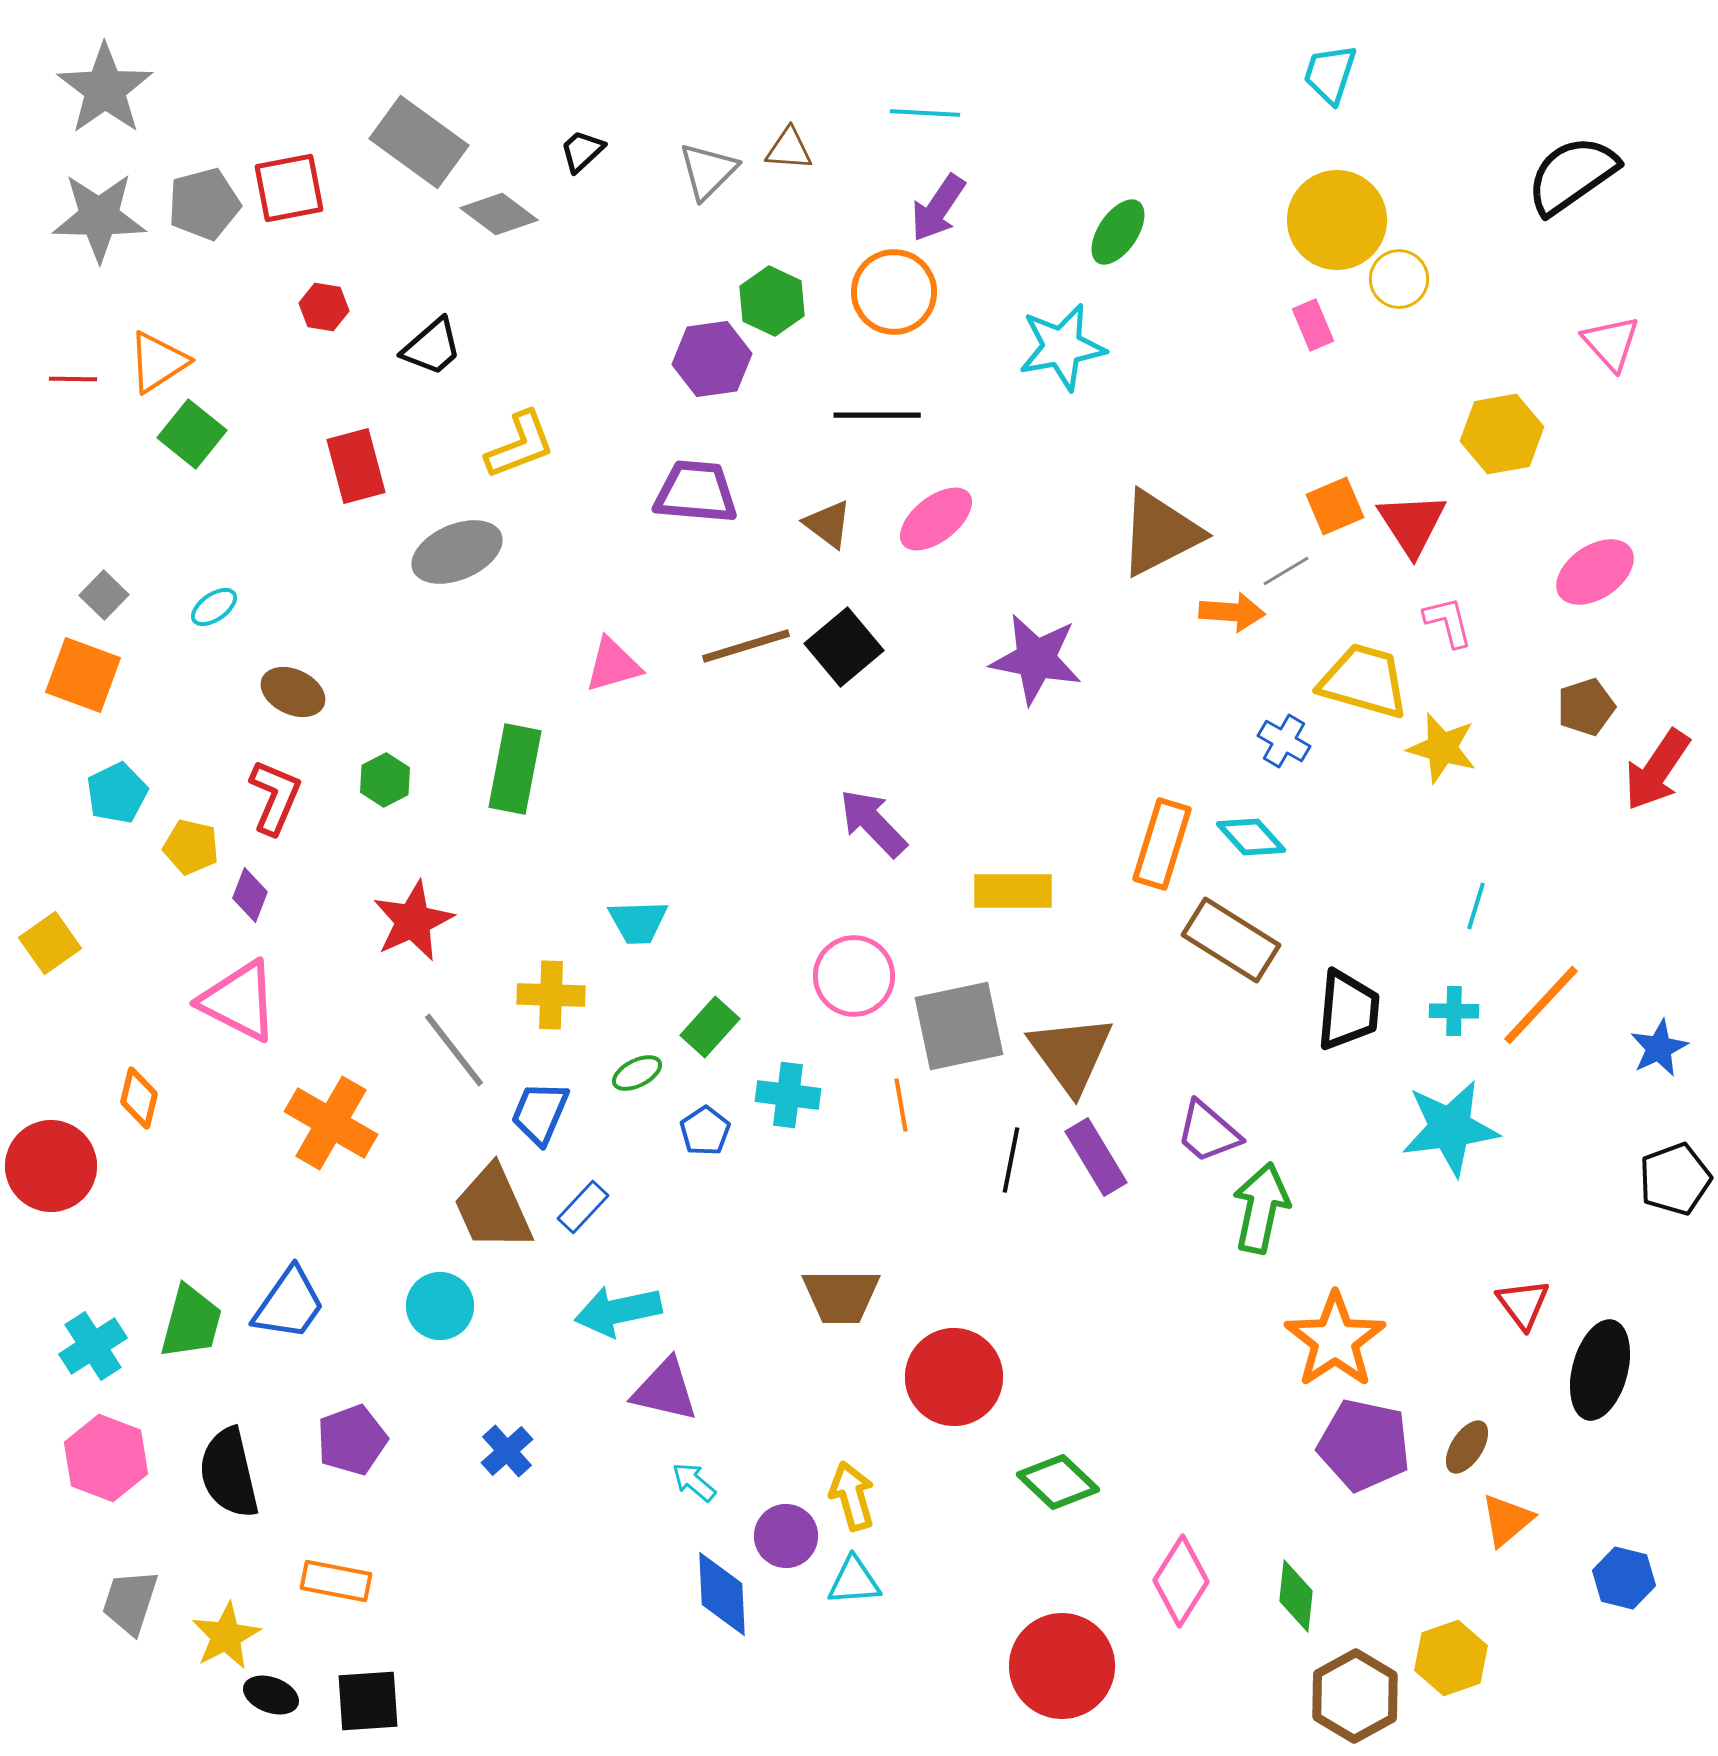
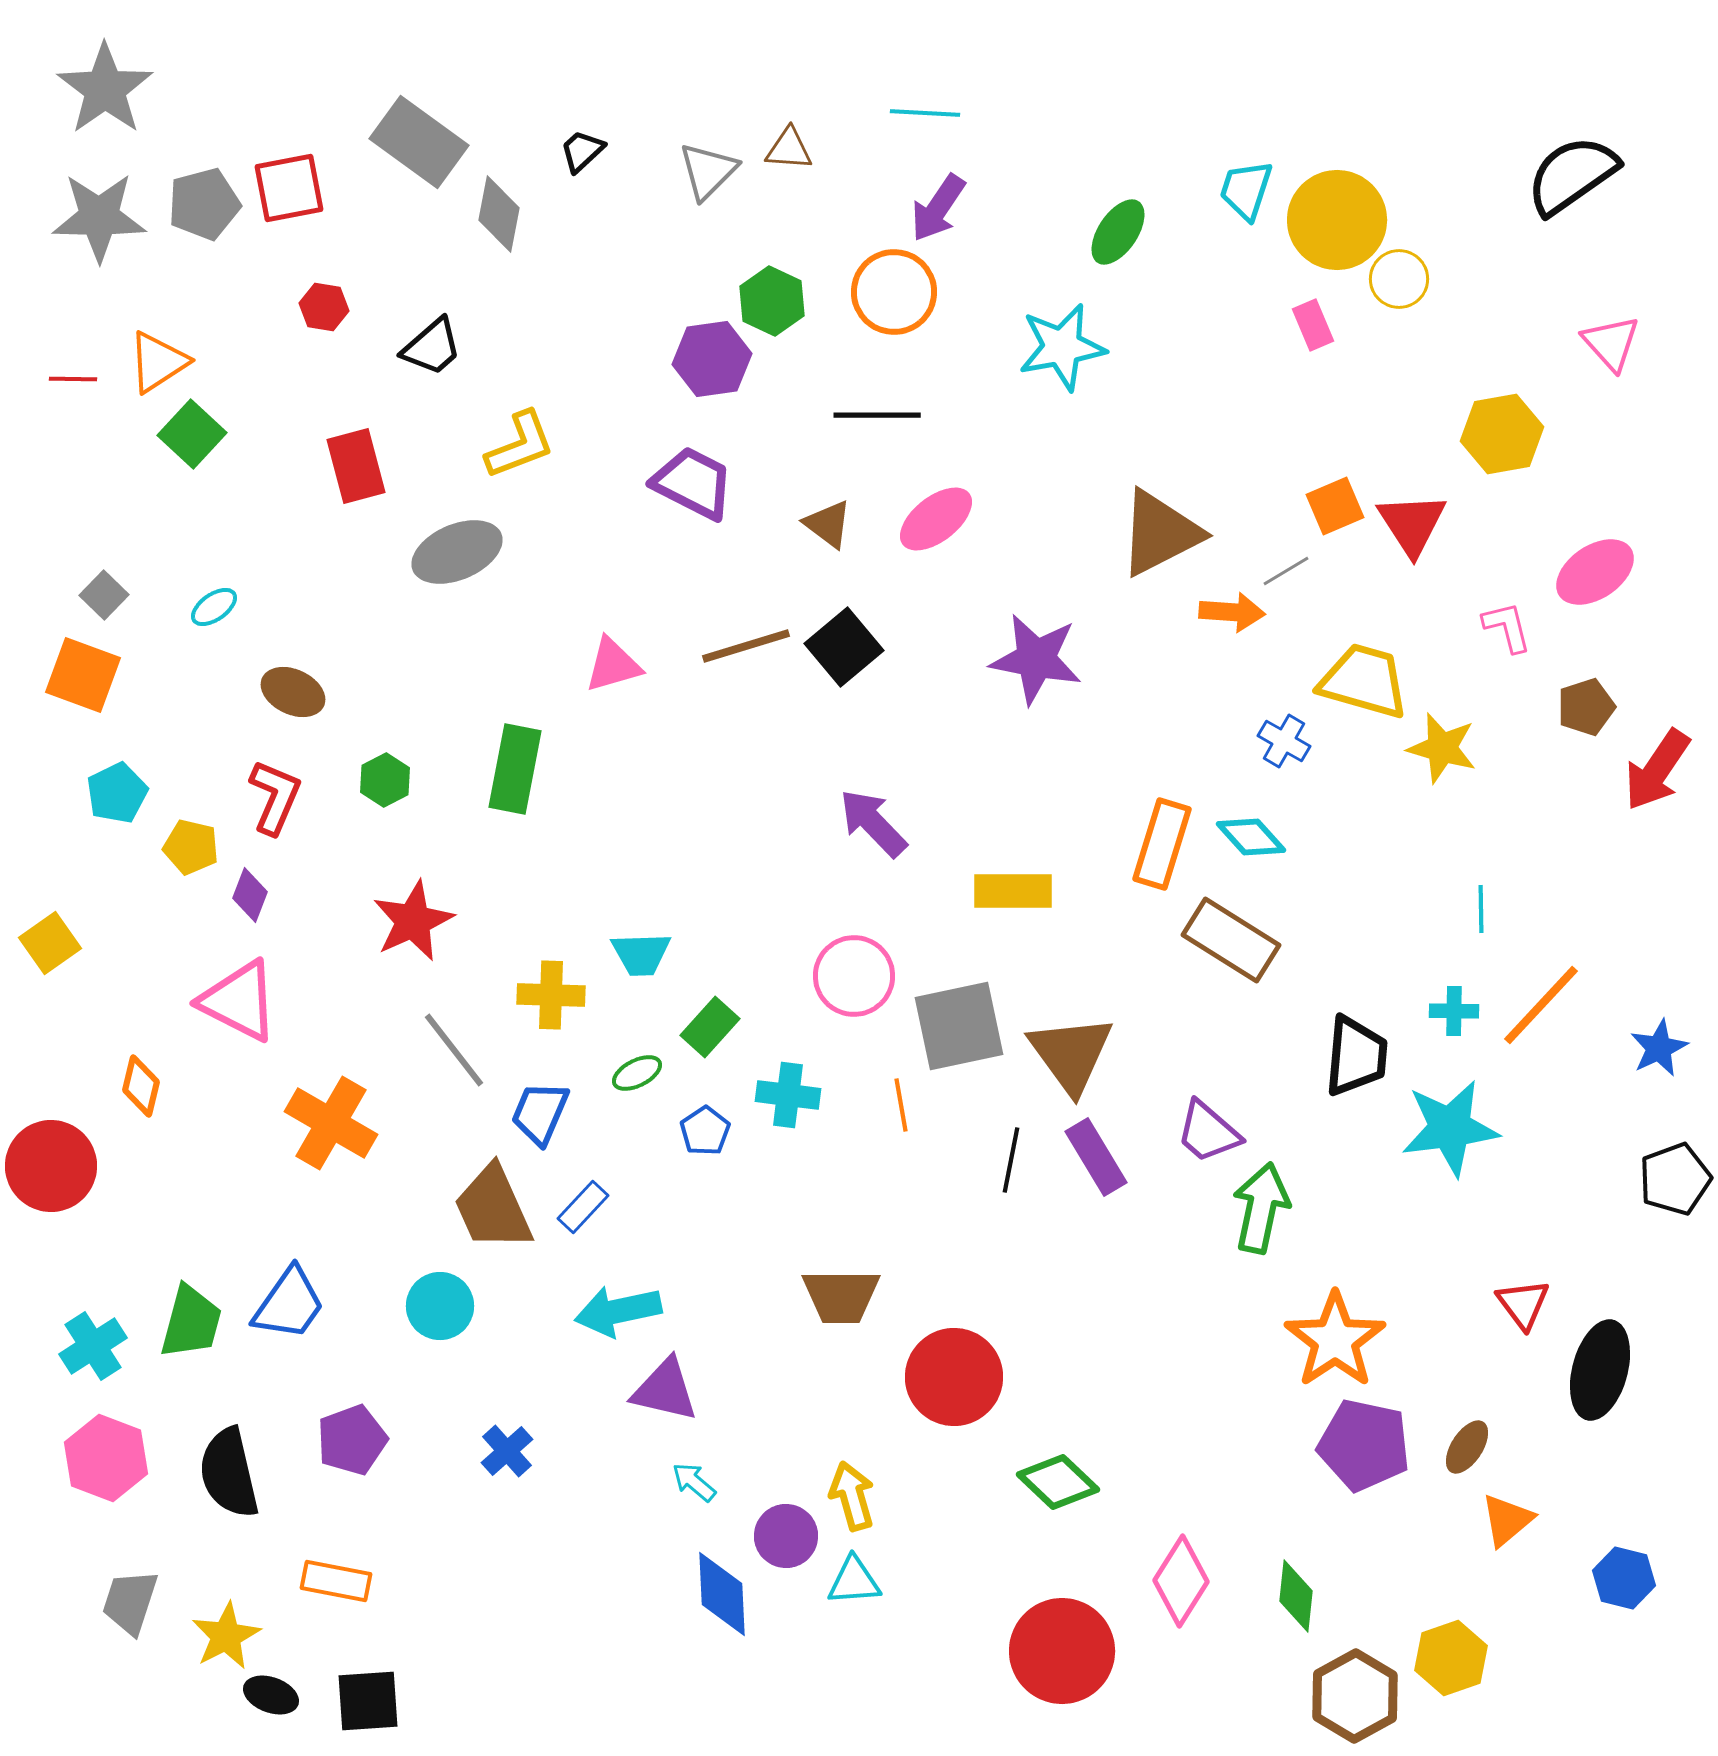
cyan trapezoid at (1330, 74): moved 84 px left, 116 px down
gray diamond at (499, 214): rotated 64 degrees clockwise
green square at (192, 434): rotated 4 degrees clockwise
purple trapezoid at (696, 492): moved 3 px left, 9 px up; rotated 22 degrees clockwise
pink L-shape at (1448, 622): moved 59 px right, 5 px down
cyan line at (1476, 906): moved 5 px right, 3 px down; rotated 18 degrees counterclockwise
cyan trapezoid at (638, 922): moved 3 px right, 32 px down
black trapezoid at (1348, 1010): moved 8 px right, 46 px down
orange diamond at (139, 1098): moved 2 px right, 12 px up
red circle at (1062, 1666): moved 15 px up
